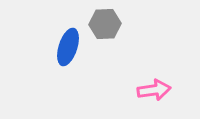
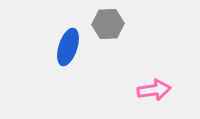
gray hexagon: moved 3 px right
